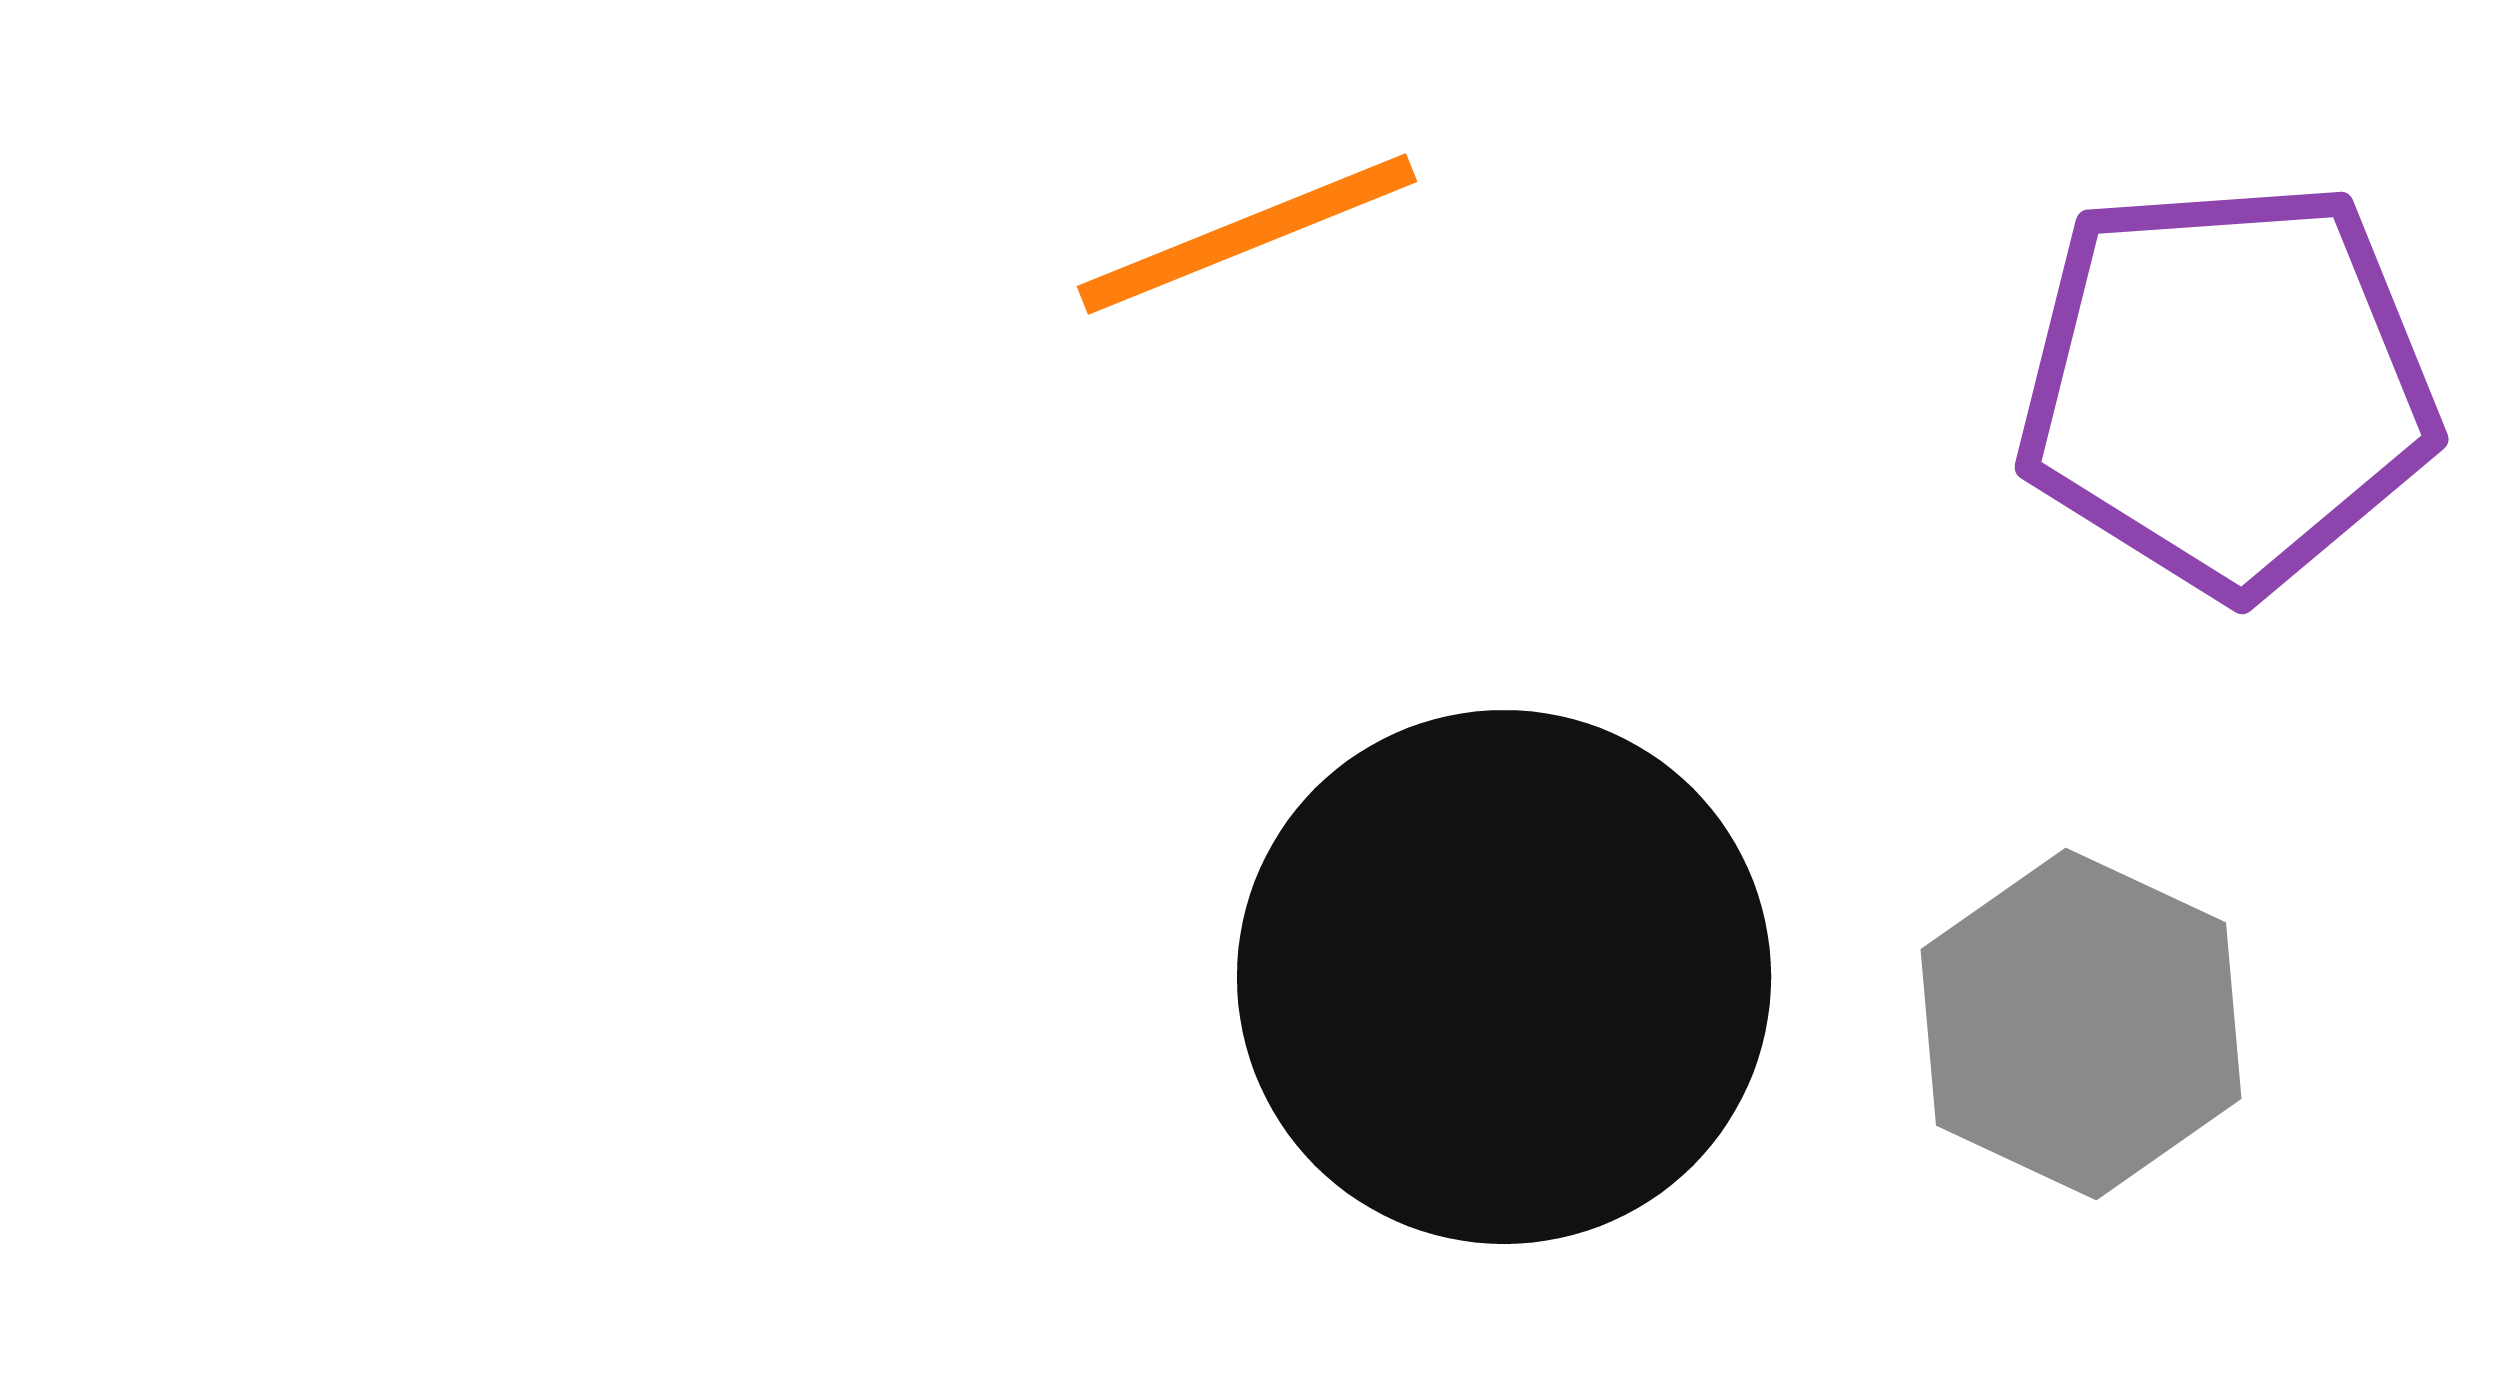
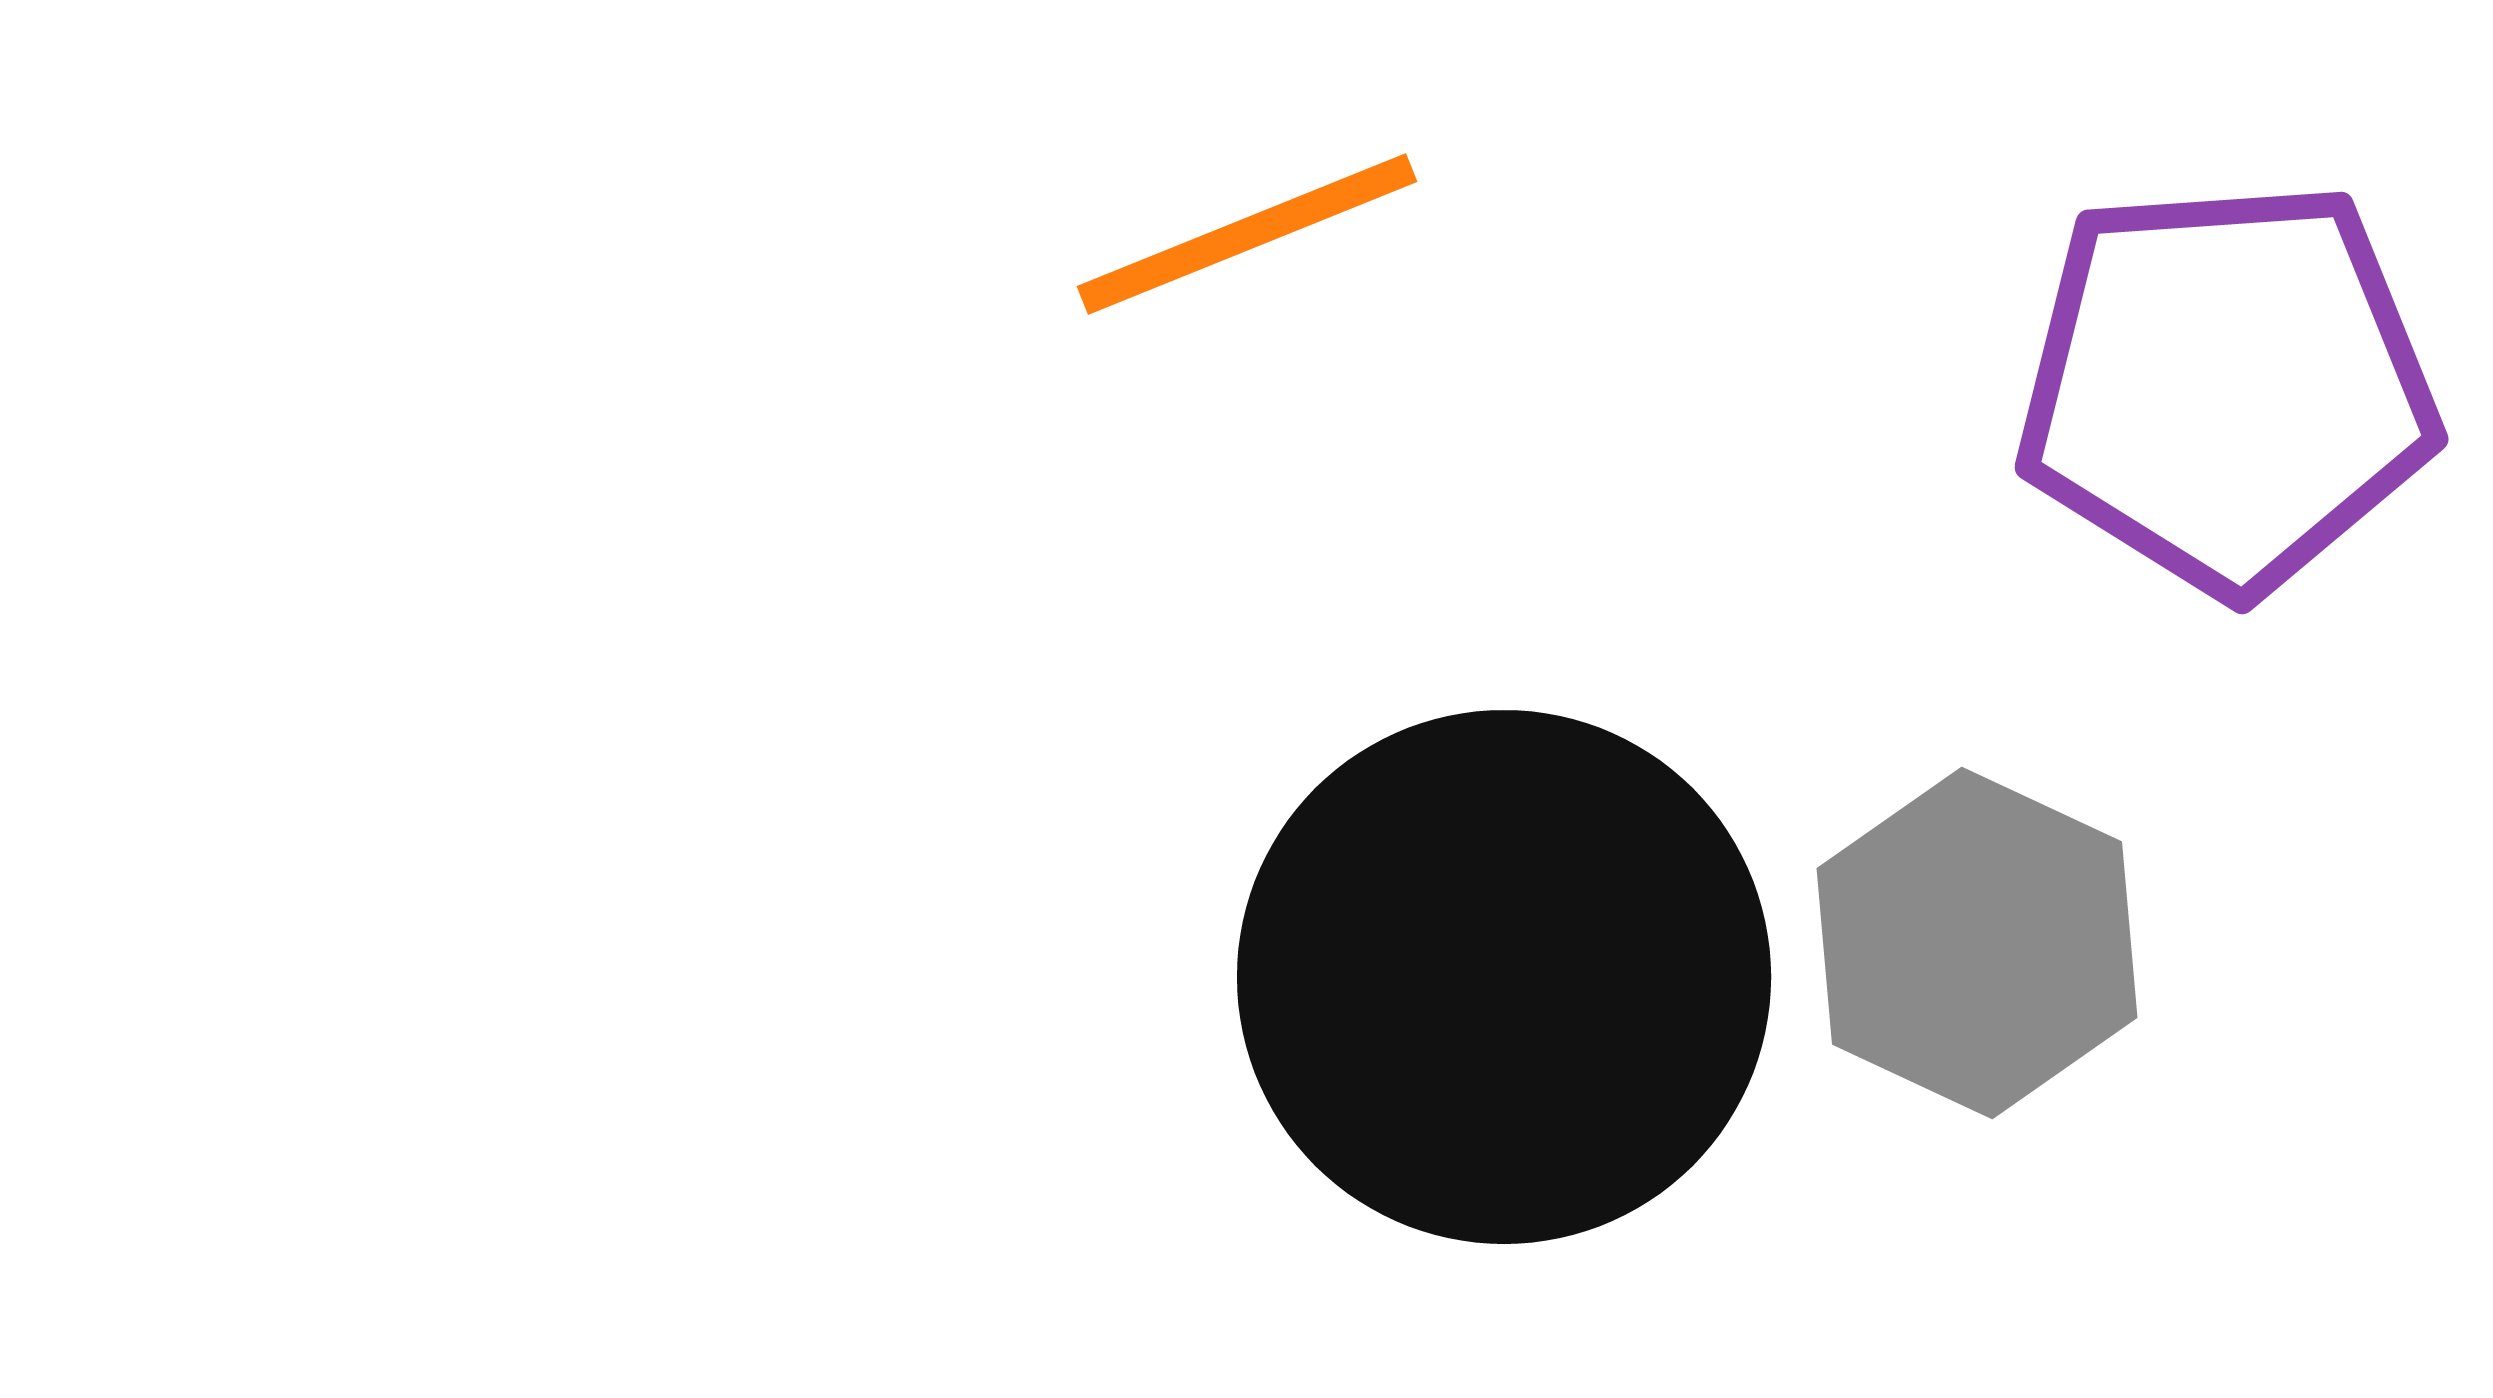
gray hexagon: moved 104 px left, 81 px up
